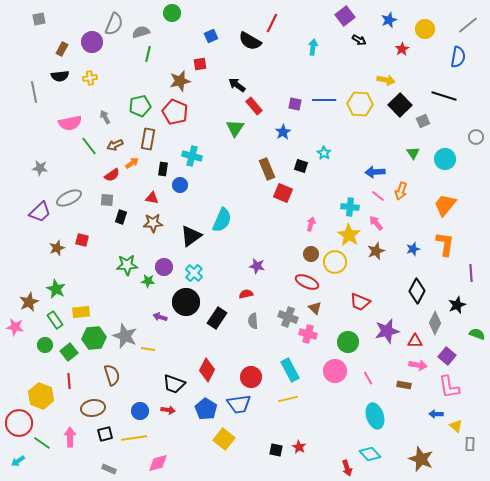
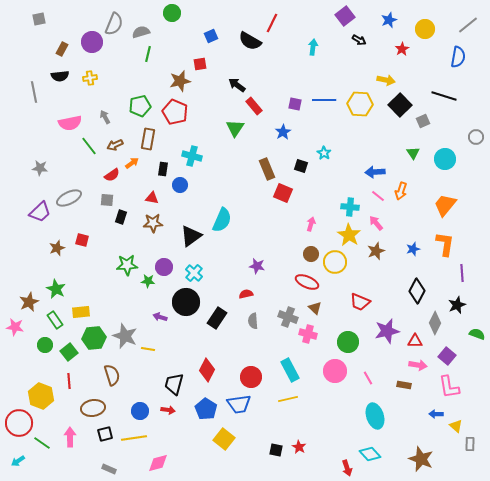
purple line at (471, 273): moved 9 px left
black trapezoid at (174, 384): rotated 85 degrees clockwise
